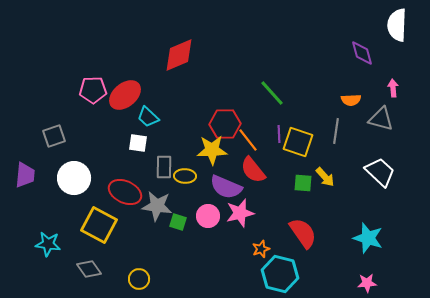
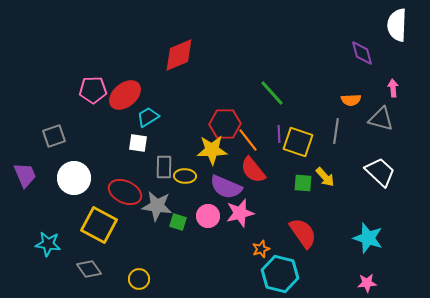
cyan trapezoid at (148, 117): rotated 105 degrees clockwise
purple trapezoid at (25, 175): rotated 28 degrees counterclockwise
